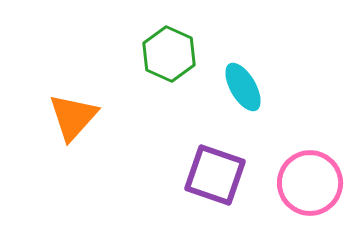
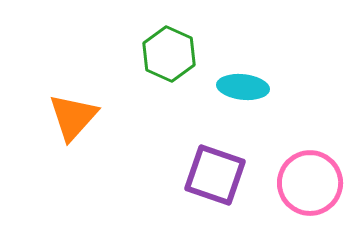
cyan ellipse: rotated 54 degrees counterclockwise
